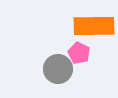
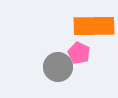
gray circle: moved 2 px up
